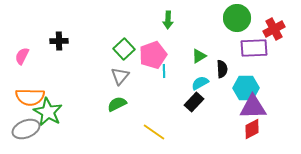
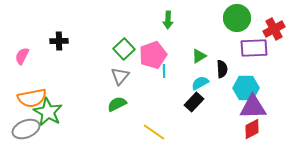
orange semicircle: moved 2 px right, 1 px down; rotated 12 degrees counterclockwise
